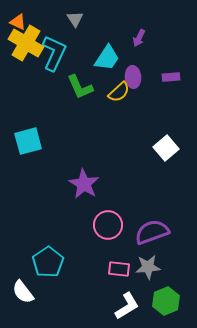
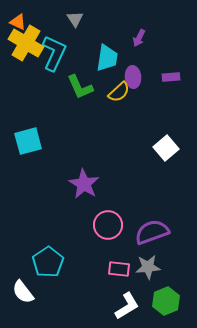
cyan trapezoid: rotated 24 degrees counterclockwise
